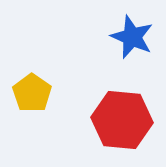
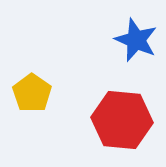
blue star: moved 4 px right, 3 px down
